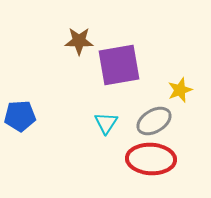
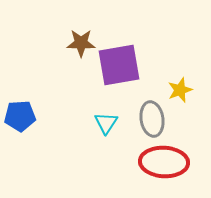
brown star: moved 2 px right, 2 px down
gray ellipse: moved 2 px left, 2 px up; rotated 68 degrees counterclockwise
red ellipse: moved 13 px right, 3 px down
